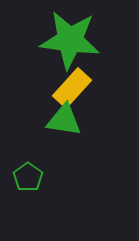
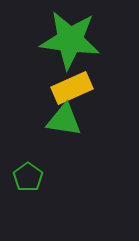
yellow rectangle: rotated 24 degrees clockwise
